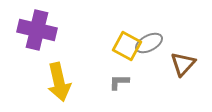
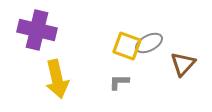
yellow square: rotated 8 degrees counterclockwise
yellow arrow: moved 2 px left, 3 px up
